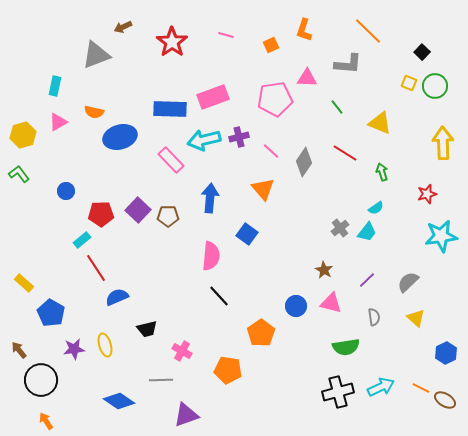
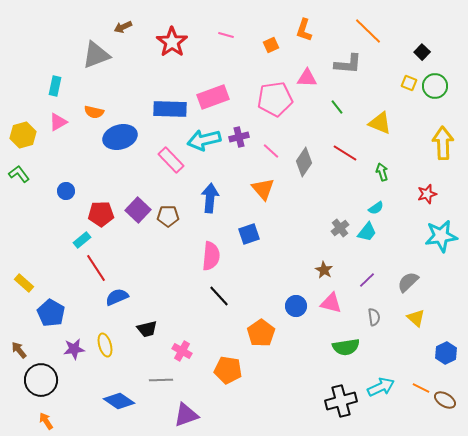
blue square at (247, 234): moved 2 px right; rotated 35 degrees clockwise
black cross at (338, 392): moved 3 px right, 9 px down
